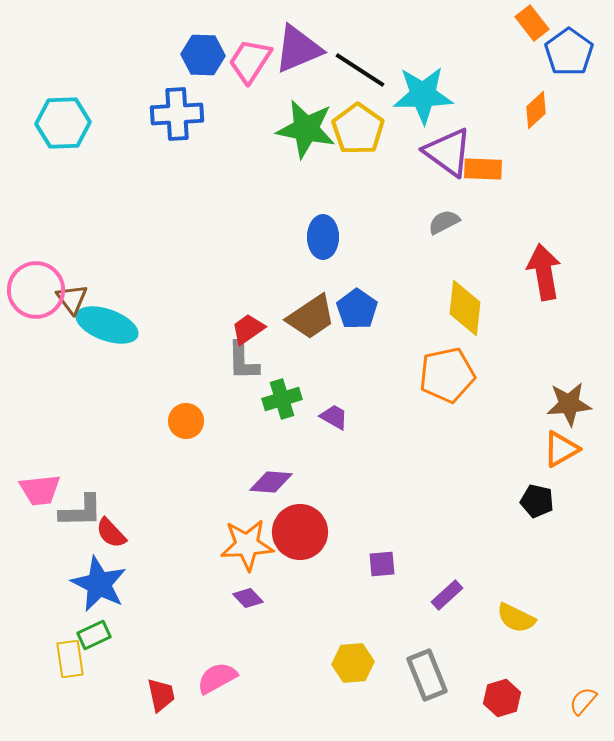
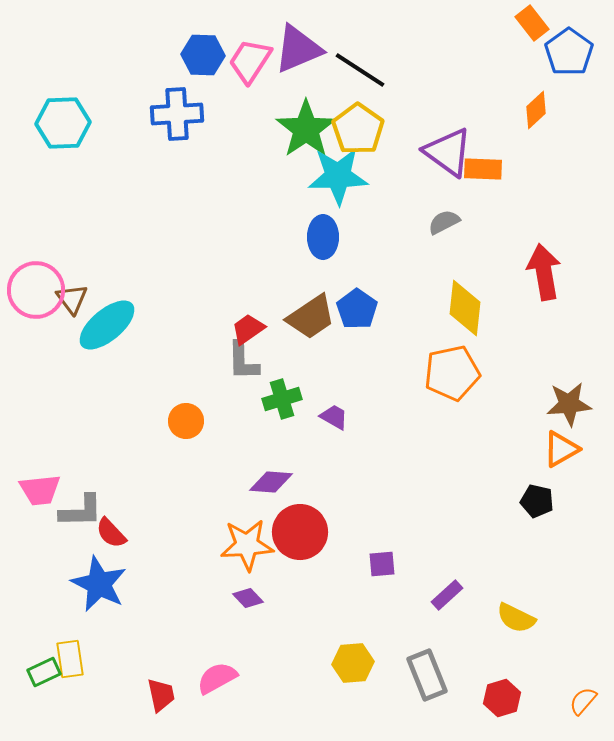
cyan star at (423, 95): moved 85 px left, 81 px down
green star at (306, 129): rotated 26 degrees clockwise
cyan ellipse at (107, 325): rotated 60 degrees counterclockwise
orange pentagon at (447, 375): moved 5 px right, 2 px up
green rectangle at (94, 635): moved 50 px left, 37 px down
